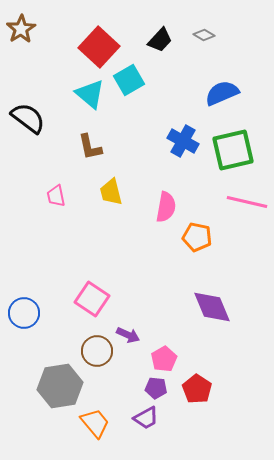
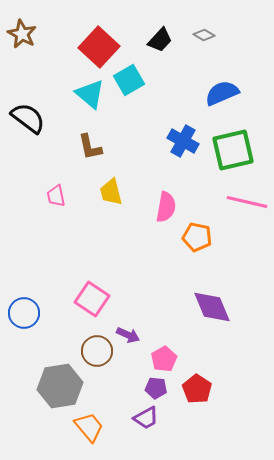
brown star: moved 1 px right, 5 px down; rotated 12 degrees counterclockwise
orange trapezoid: moved 6 px left, 4 px down
